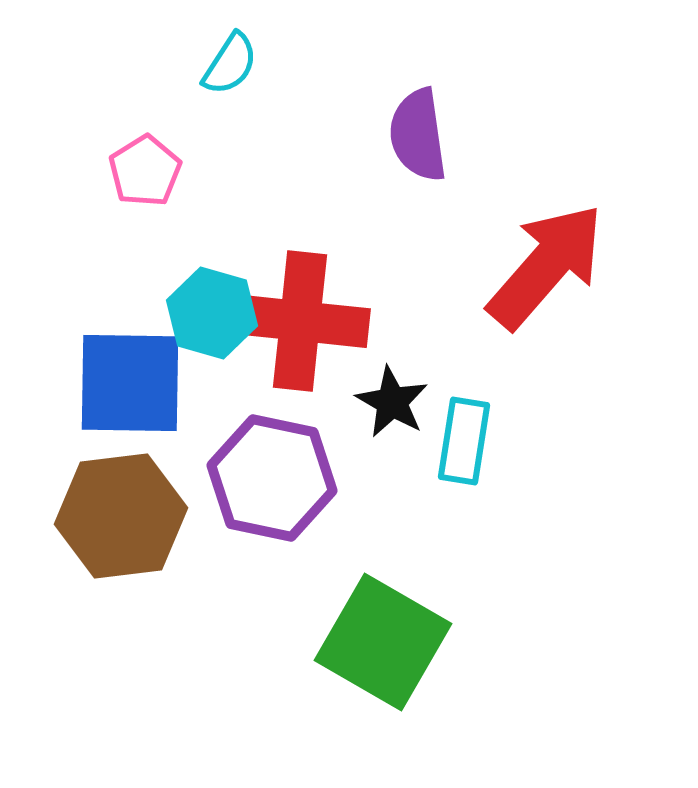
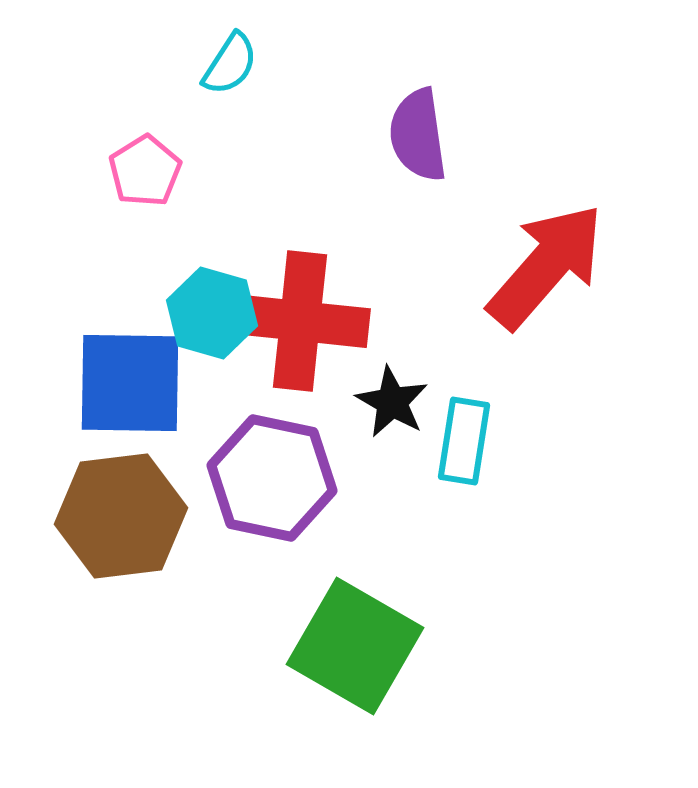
green square: moved 28 px left, 4 px down
